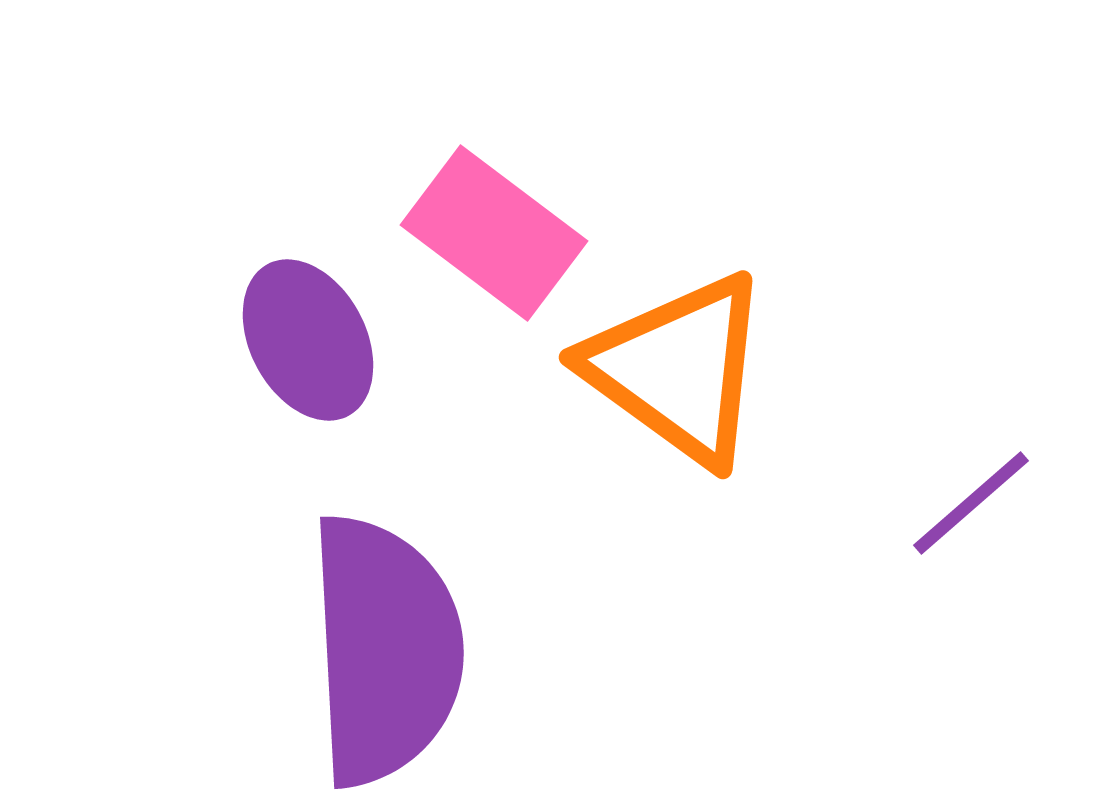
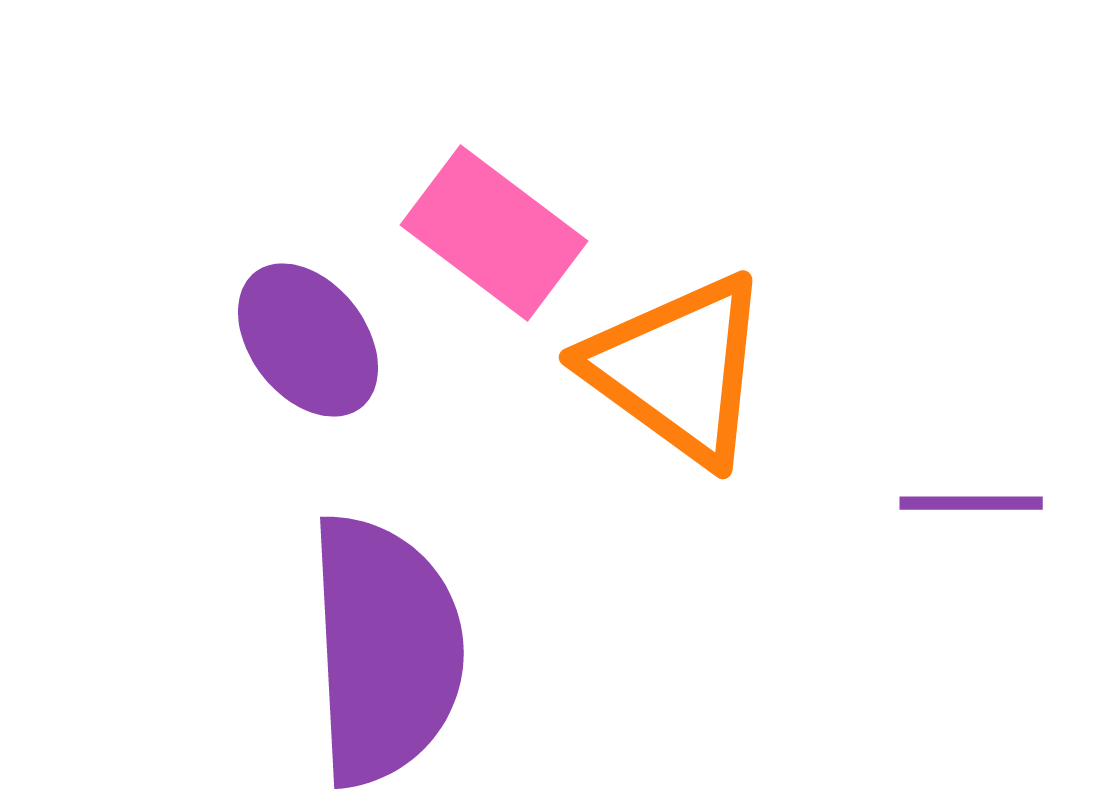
purple ellipse: rotated 10 degrees counterclockwise
purple line: rotated 41 degrees clockwise
